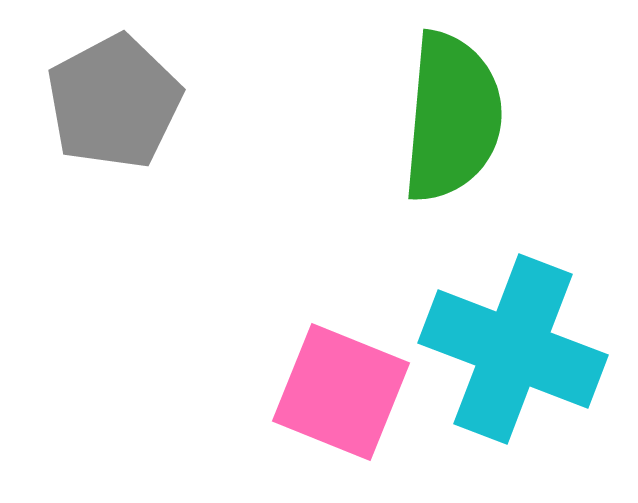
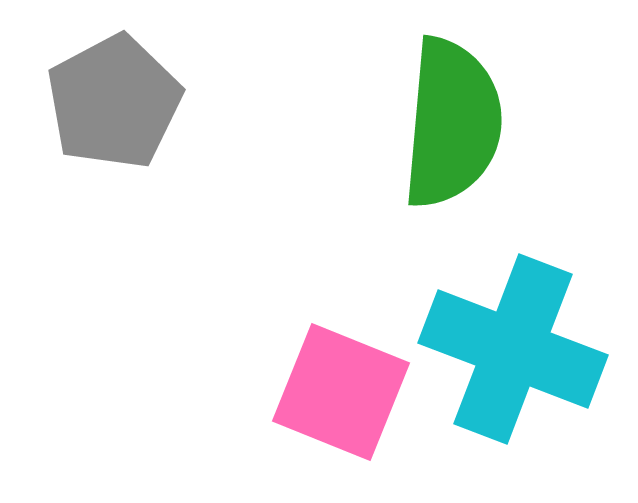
green semicircle: moved 6 px down
